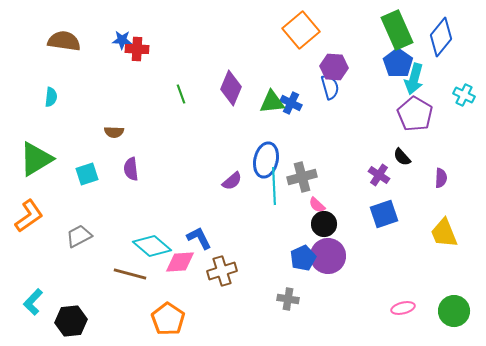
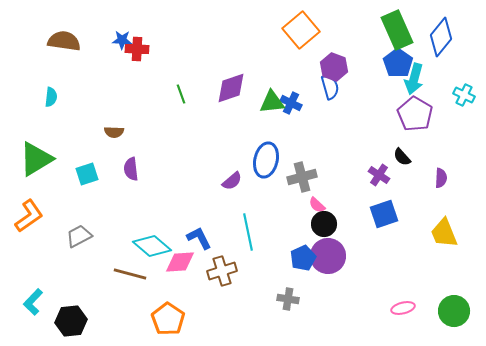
purple hexagon at (334, 67): rotated 16 degrees clockwise
purple diamond at (231, 88): rotated 48 degrees clockwise
cyan line at (274, 186): moved 26 px left, 46 px down; rotated 9 degrees counterclockwise
